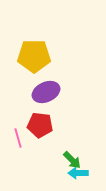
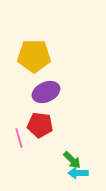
pink line: moved 1 px right
